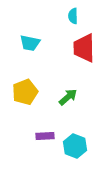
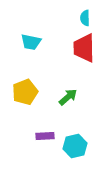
cyan semicircle: moved 12 px right, 2 px down
cyan trapezoid: moved 1 px right, 1 px up
cyan hexagon: rotated 25 degrees clockwise
